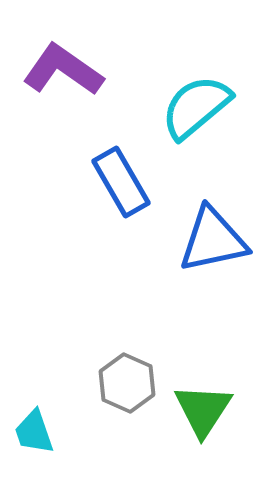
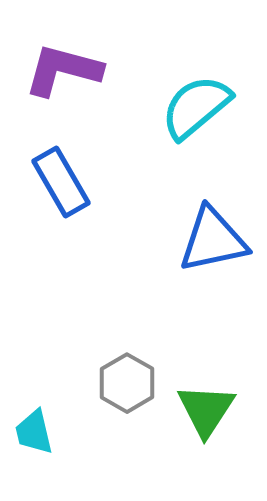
purple L-shape: rotated 20 degrees counterclockwise
blue rectangle: moved 60 px left
gray hexagon: rotated 6 degrees clockwise
green triangle: moved 3 px right
cyan trapezoid: rotated 6 degrees clockwise
